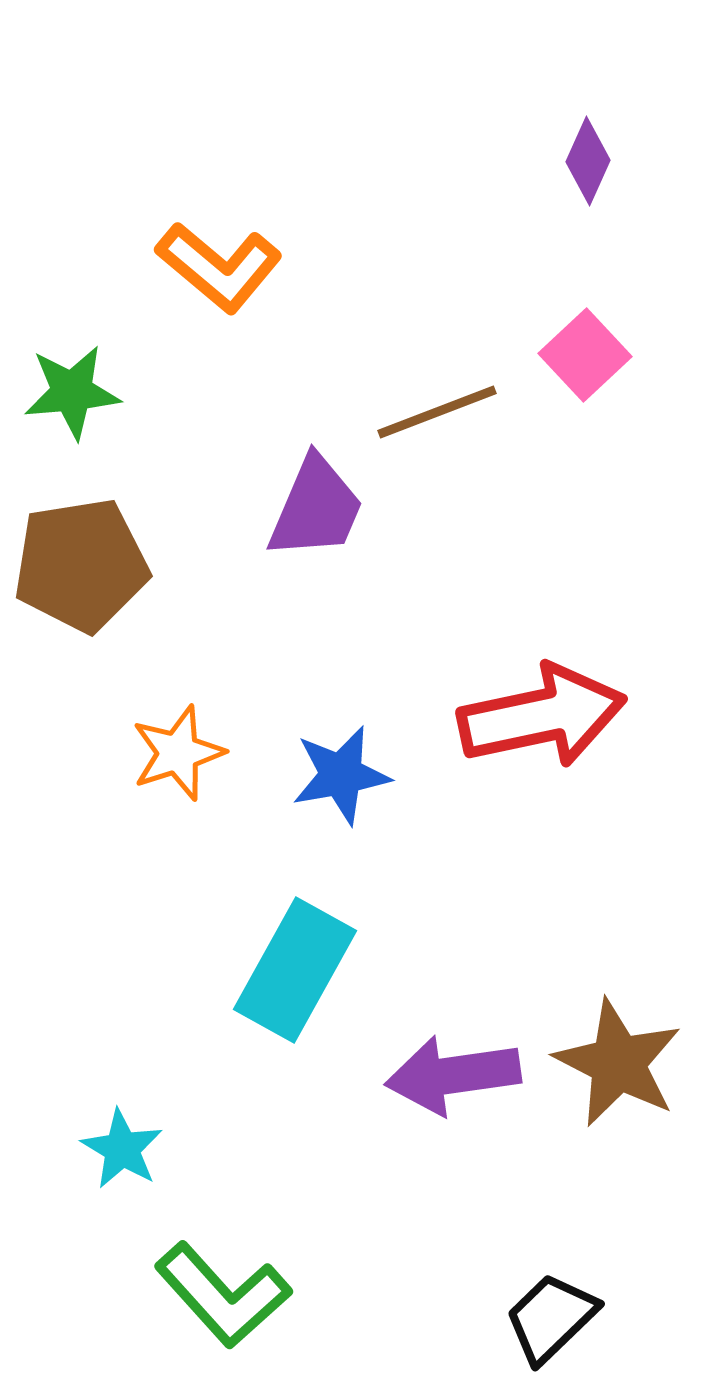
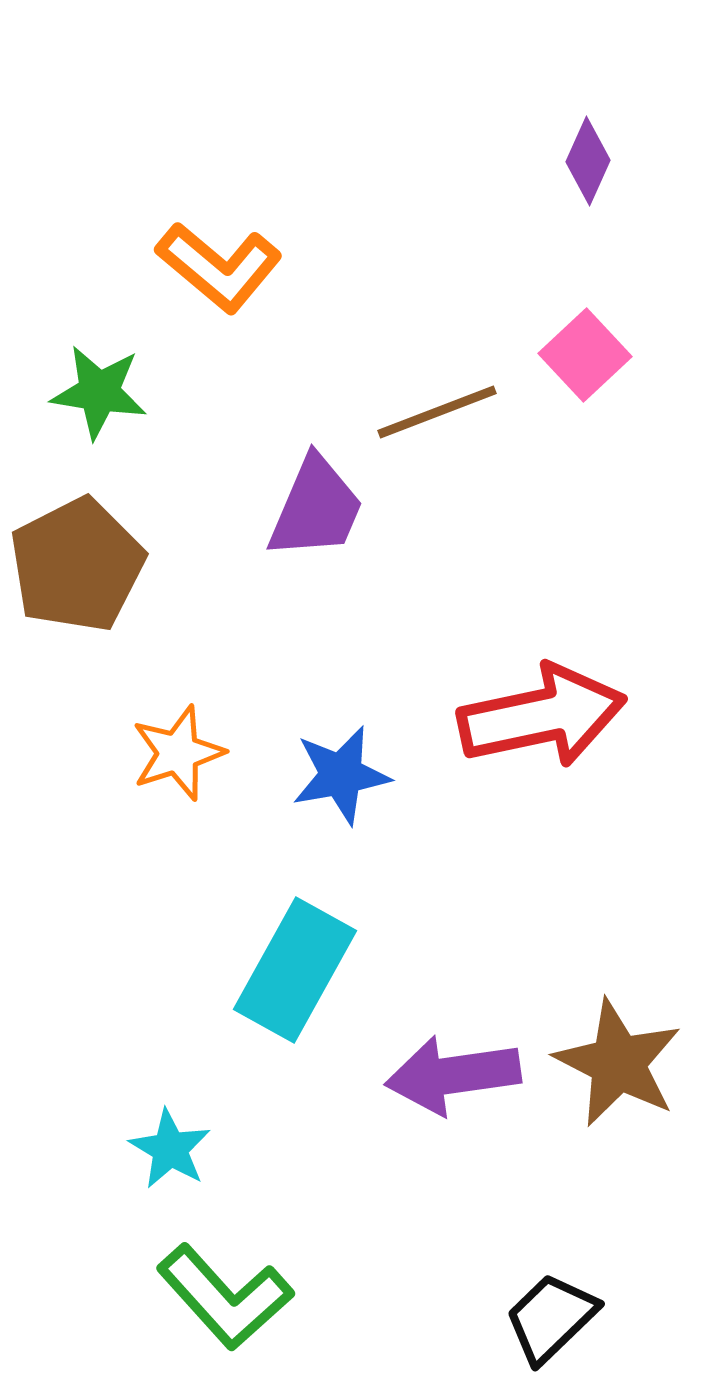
green star: moved 27 px right; rotated 14 degrees clockwise
brown pentagon: moved 4 px left; rotated 18 degrees counterclockwise
cyan star: moved 48 px right
green L-shape: moved 2 px right, 2 px down
